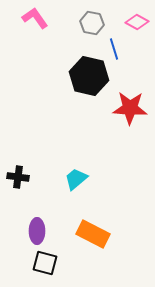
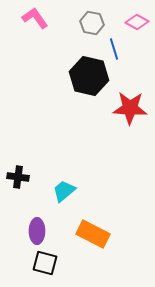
cyan trapezoid: moved 12 px left, 12 px down
